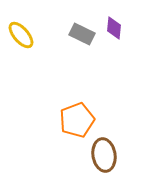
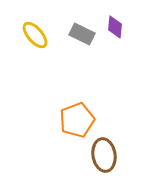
purple diamond: moved 1 px right, 1 px up
yellow ellipse: moved 14 px right
